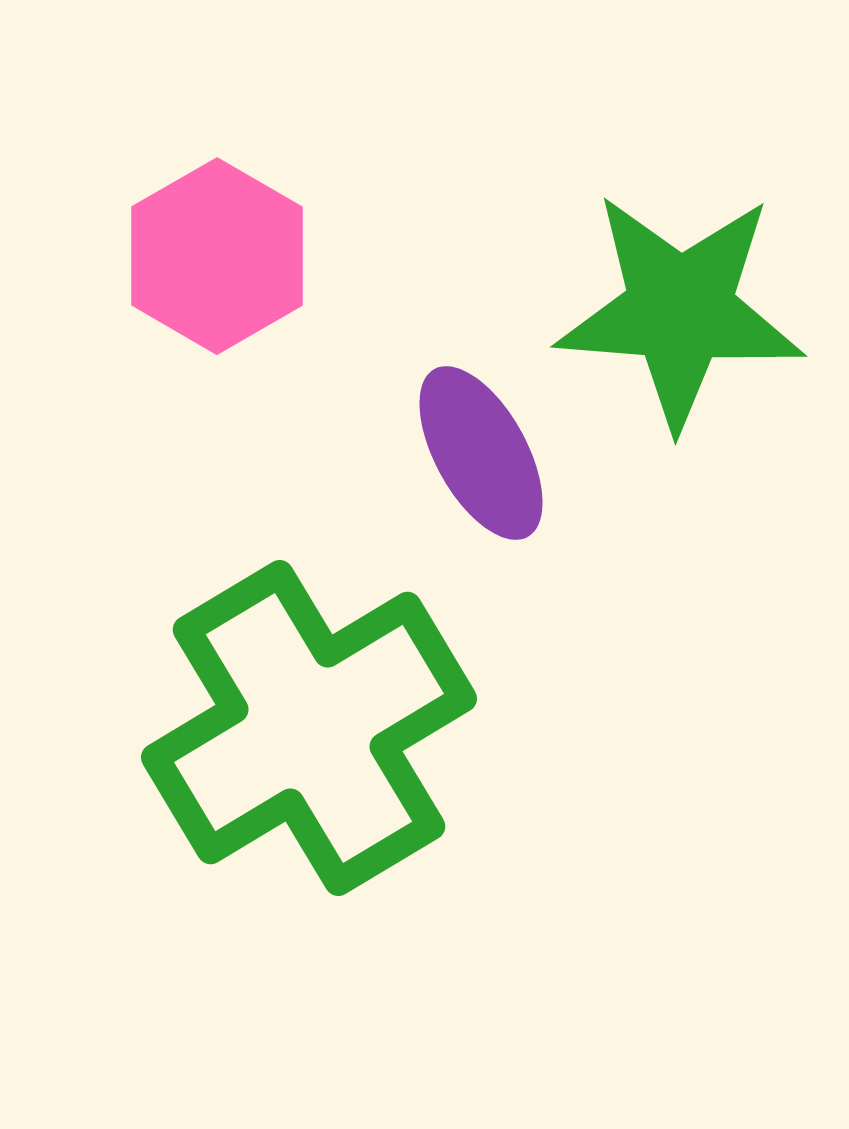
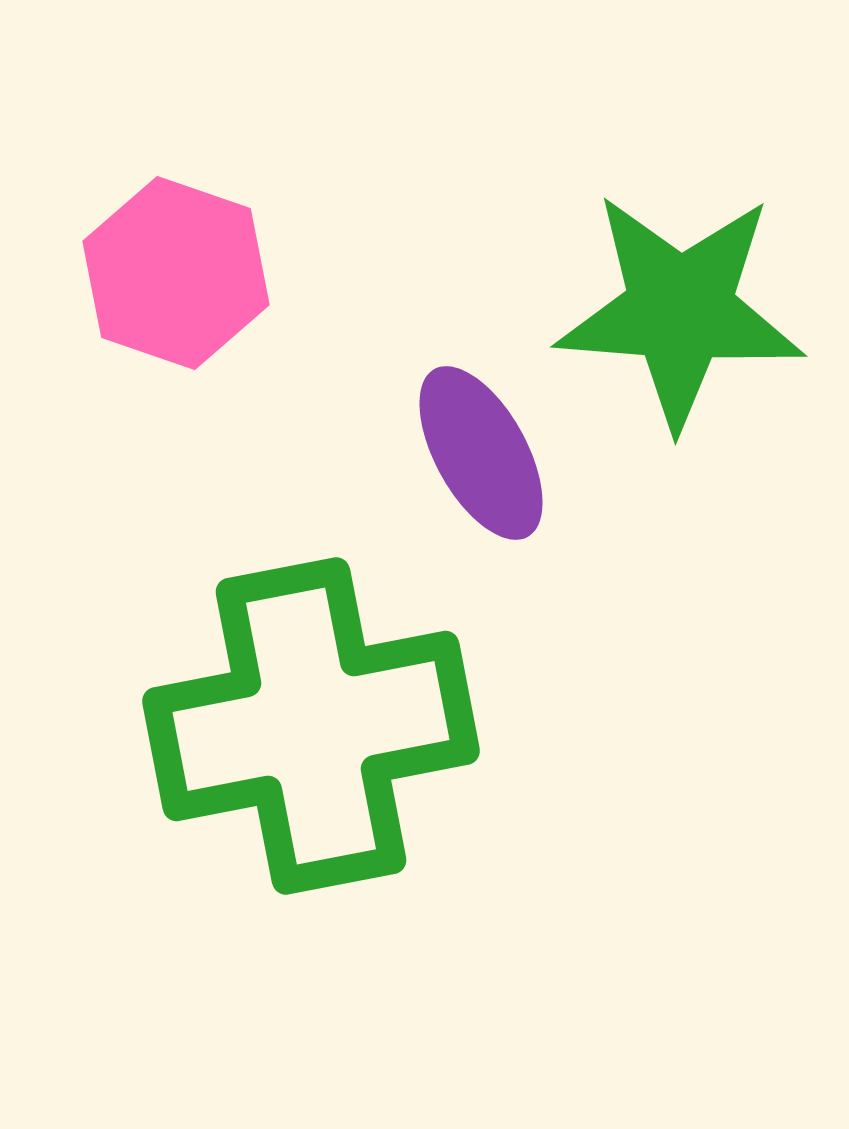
pink hexagon: moved 41 px left, 17 px down; rotated 11 degrees counterclockwise
green cross: moved 2 px right, 2 px up; rotated 20 degrees clockwise
